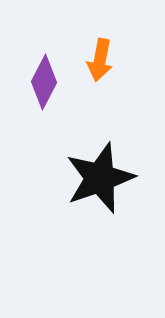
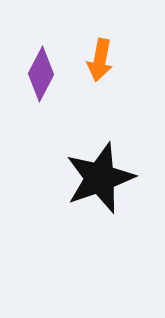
purple diamond: moved 3 px left, 8 px up
